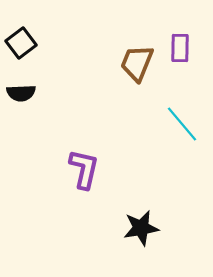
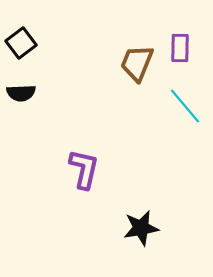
cyan line: moved 3 px right, 18 px up
